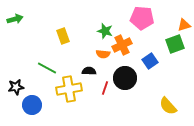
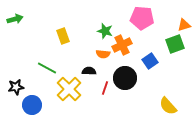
yellow cross: rotated 35 degrees counterclockwise
